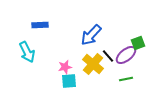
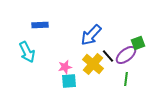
green line: rotated 72 degrees counterclockwise
